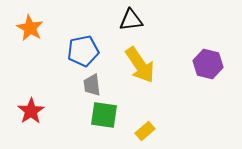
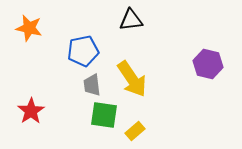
orange star: moved 1 px left; rotated 16 degrees counterclockwise
yellow arrow: moved 8 px left, 14 px down
yellow rectangle: moved 10 px left
